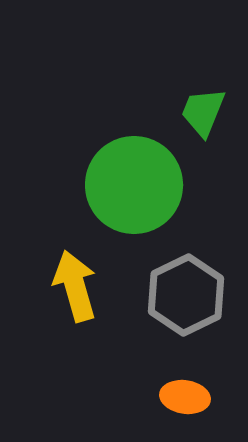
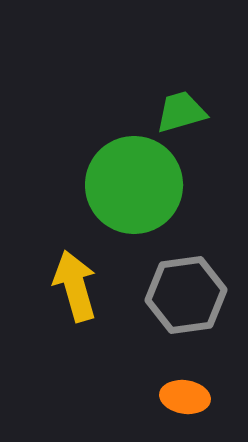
green trapezoid: moved 22 px left; rotated 52 degrees clockwise
gray hexagon: rotated 18 degrees clockwise
